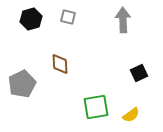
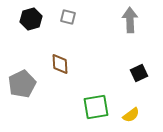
gray arrow: moved 7 px right
